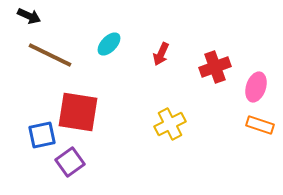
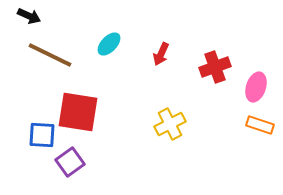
blue square: rotated 16 degrees clockwise
